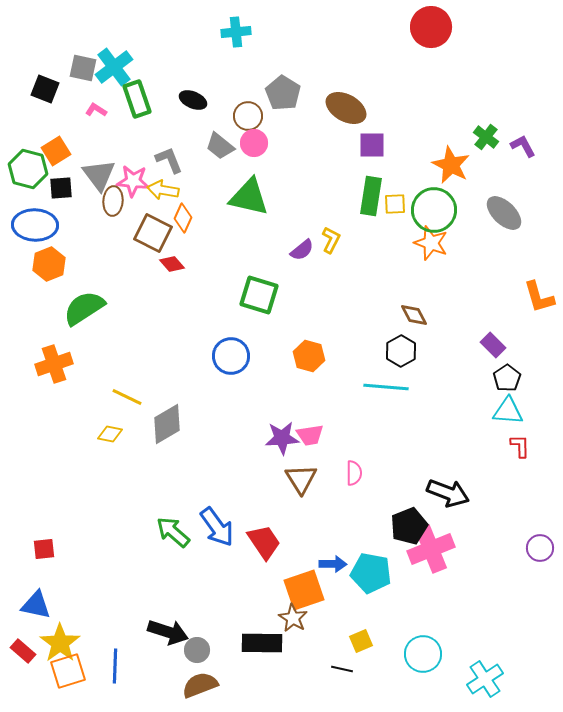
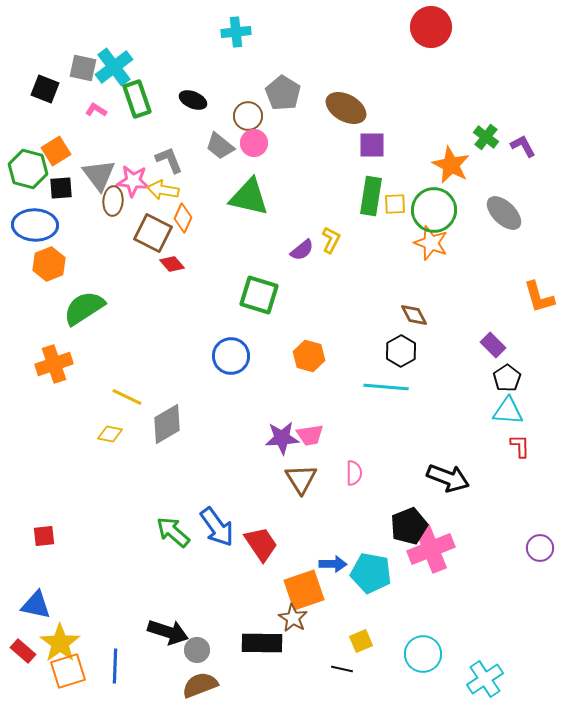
black arrow at (448, 493): moved 15 px up
red trapezoid at (264, 542): moved 3 px left, 2 px down
red square at (44, 549): moved 13 px up
